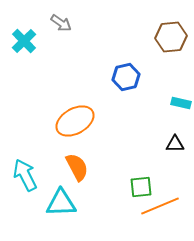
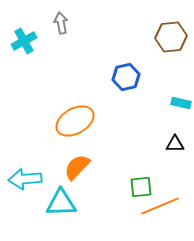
gray arrow: rotated 135 degrees counterclockwise
cyan cross: rotated 15 degrees clockwise
orange semicircle: rotated 108 degrees counterclockwise
cyan arrow: moved 4 px down; rotated 68 degrees counterclockwise
